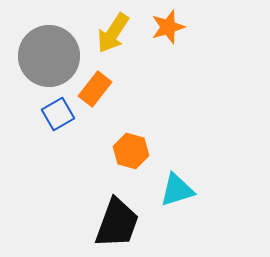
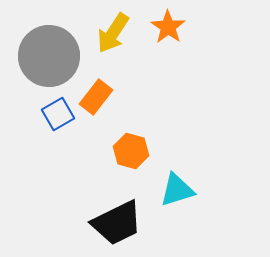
orange star: rotated 20 degrees counterclockwise
orange rectangle: moved 1 px right, 8 px down
black trapezoid: rotated 44 degrees clockwise
